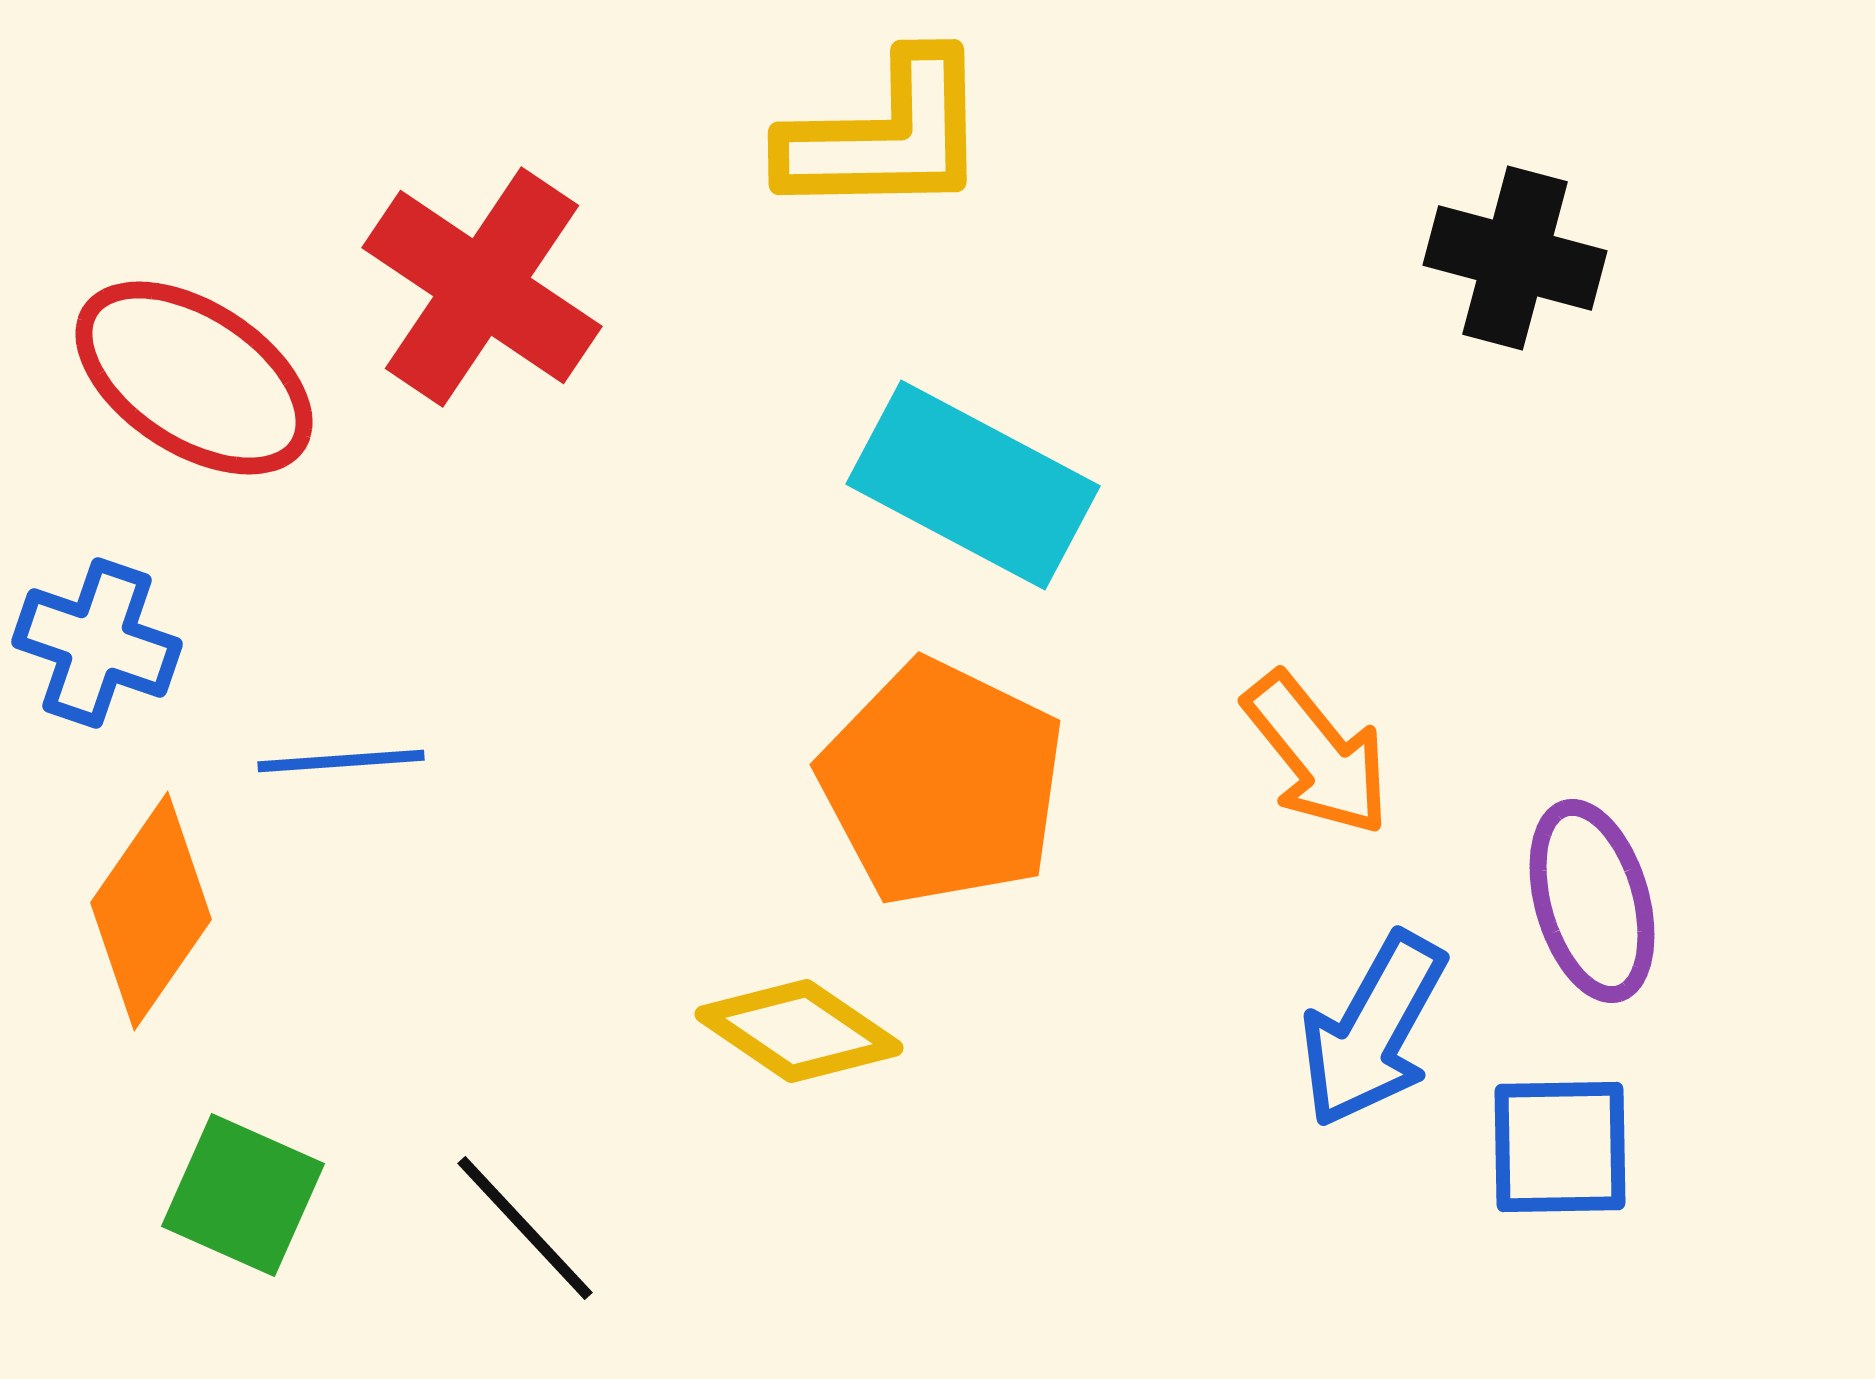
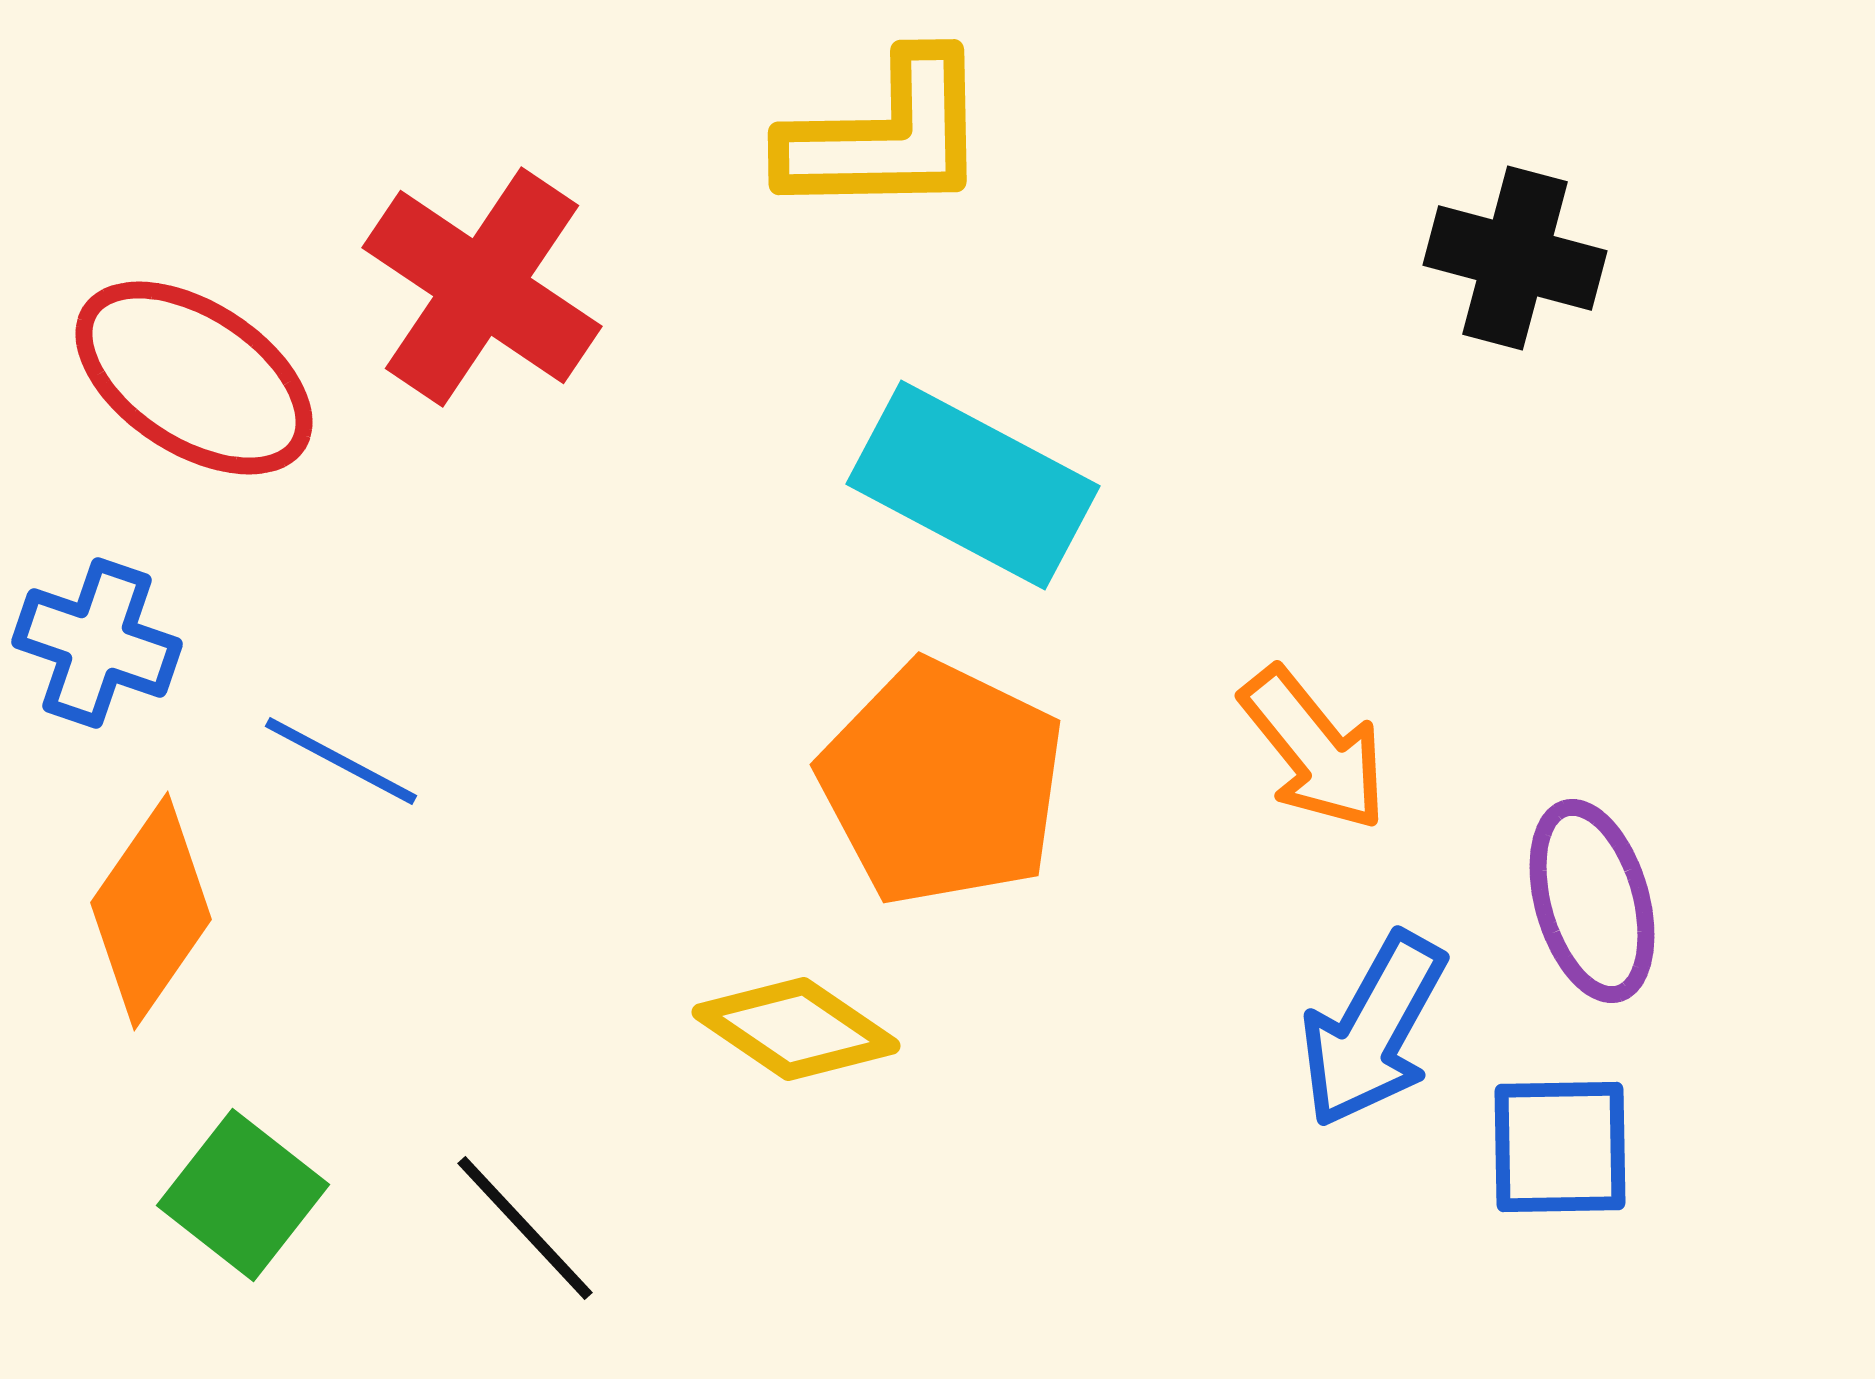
orange arrow: moved 3 px left, 5 px up
blue line: rotated 32 degrees clockwise
yellow diamond: moved 3 px left, 2 px up
green square: rotated 14 degrees clockwise
